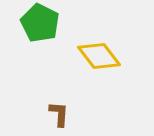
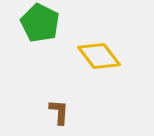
brown L-shape: moved 2 px up
